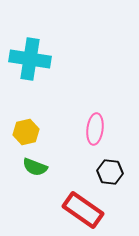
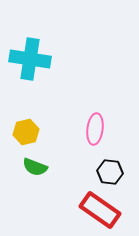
red rectangle: moved 17 px right
